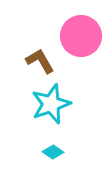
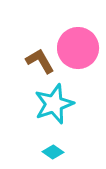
pink circle: moved 3 px left, 12 px down
cyan star: moved 3 px right
